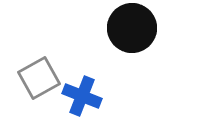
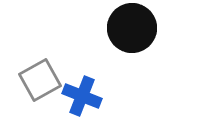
gray square: moved 1 px right, 2 px down
